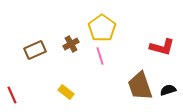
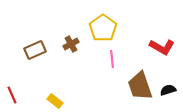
yellow pentagon: moved 1 px right
red L-shape: rotated 15 degrees clockwise
pink line: moved 12 px right, 3 px down; rotated 12 degrees clockwise
yellow rectangle: moved 11 px left, 9 px down
